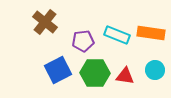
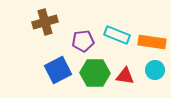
brown cross: rotated 35 degrees clockwise
orange rectangle: moved 1 px right, 9 px down
